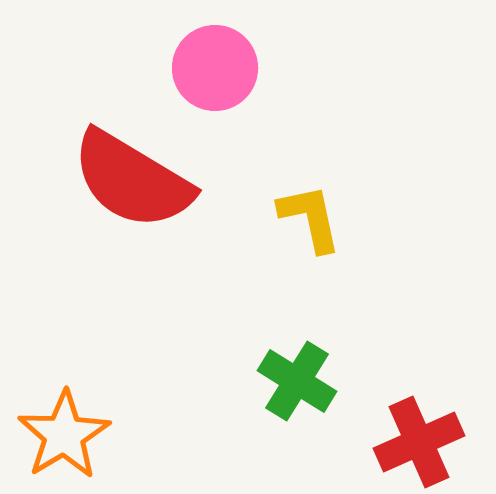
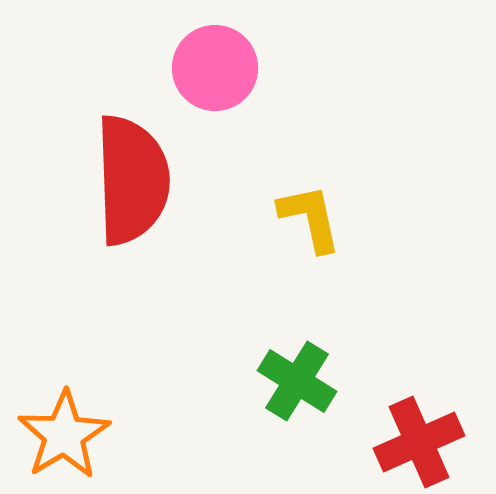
red semicircle: rotated 123 degrees counterclockwise
